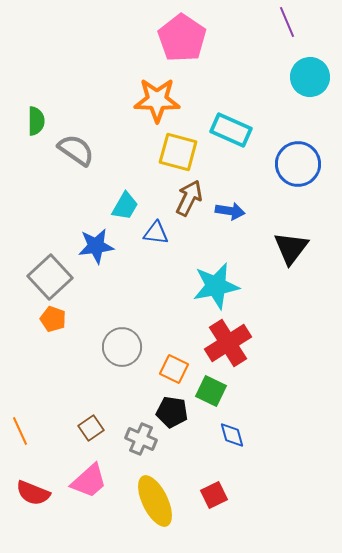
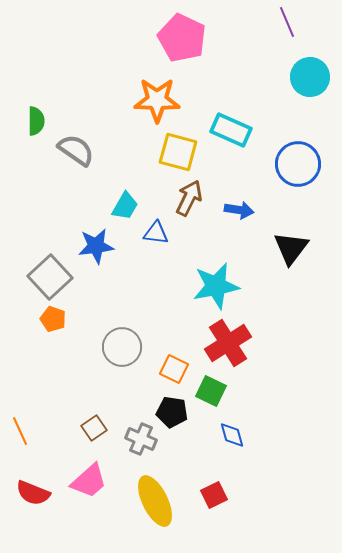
pink pentagon: rotated 9 degrees counterclockwise
blue arrow: moved 9 px right, 1 px up
brown square: moved 3 px right
